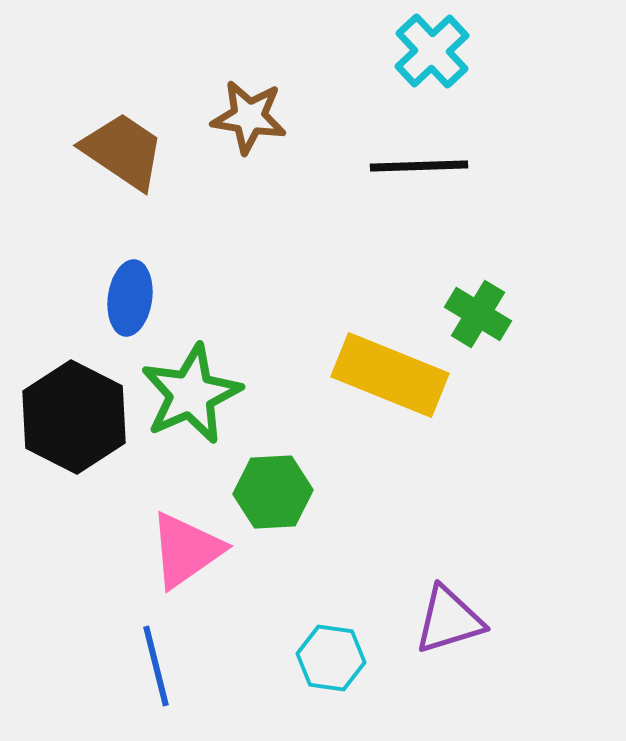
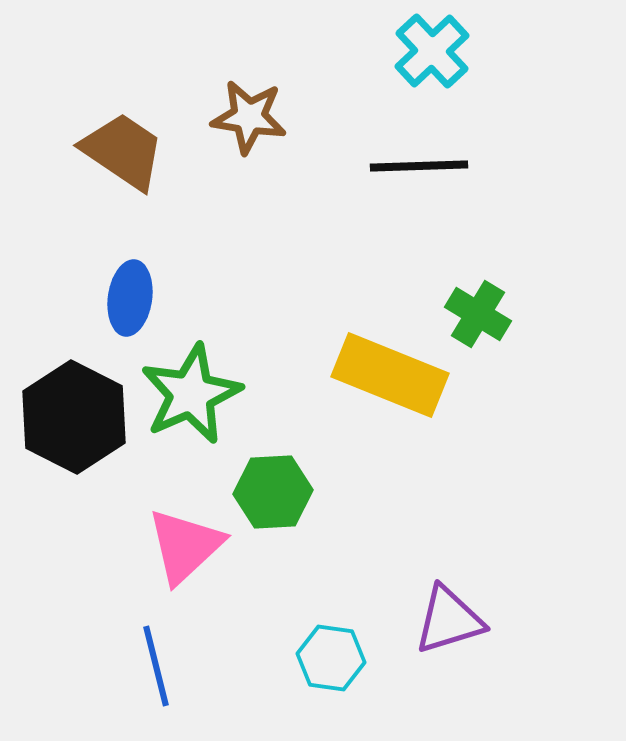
pink triangle: moved 1 px left, 4 px up; rotated 8 degrees counterclockwise
